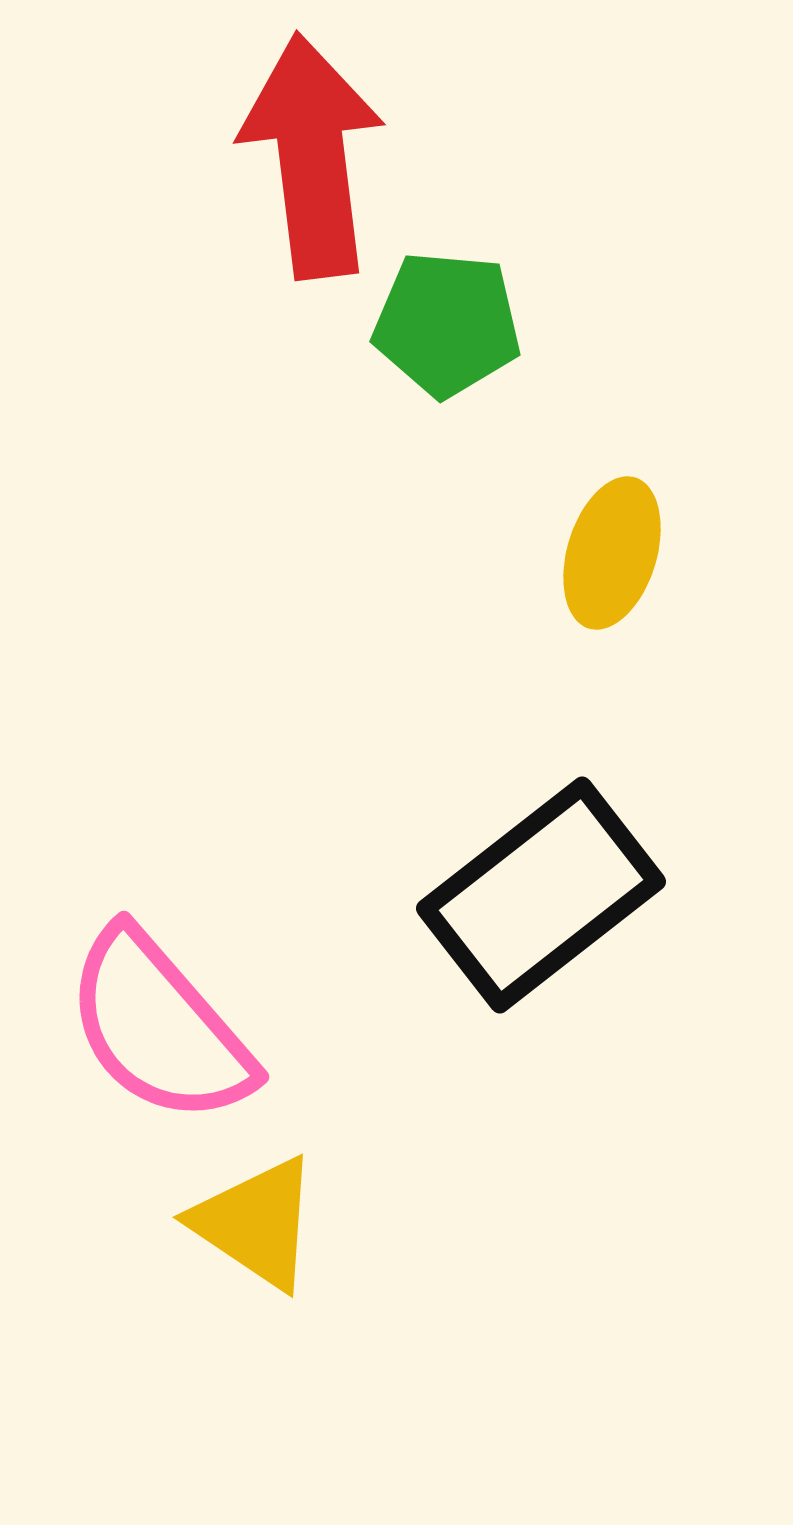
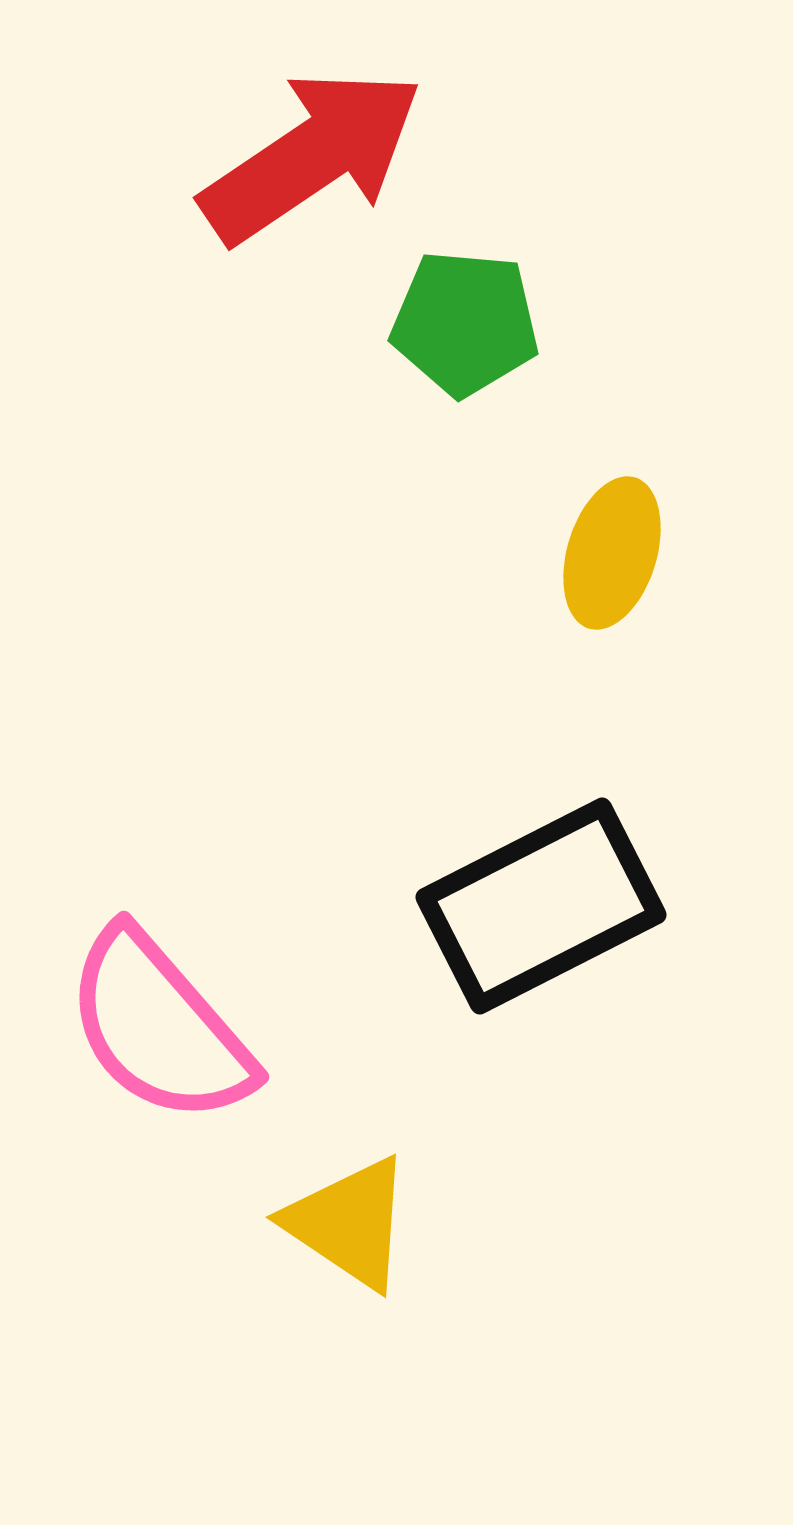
red arrow: rotated 63 degrees clockwise
green pentagon: moved 18 px right, 1 px up
black rectangle: moved 11 px down; rotated 11 degrees clockwise
yellow triangle: moved 93 px right
